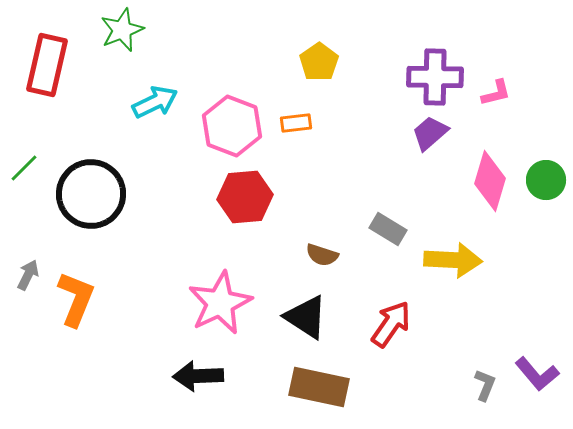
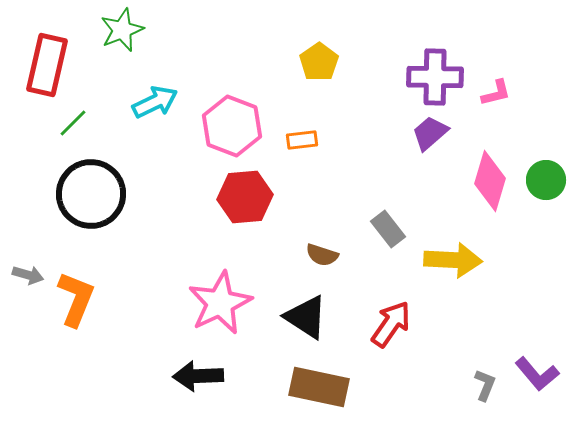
orange rectangle: moved 6 px right, 17 px down
green line: moved 49 px right, 45 px up
gray rectangle: rotated 21 degrees clockwise
gray arrow: rotated 80 degrees clockwise
